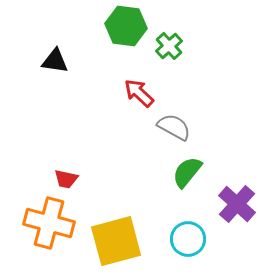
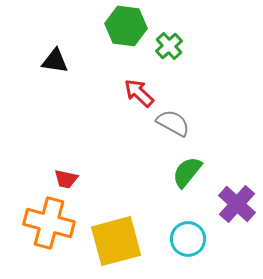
gray semicircle: moved 1 px left, 4 px up
